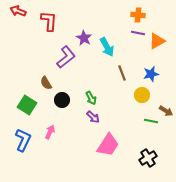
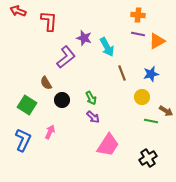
purple line: moved 1 px down
purple star: rotated 14 degrees counterclockwise
yellow circle: moved 2 px down
